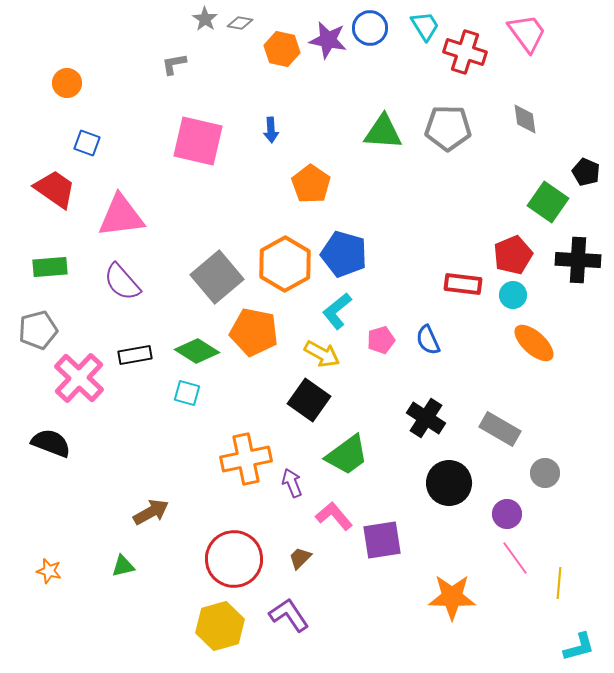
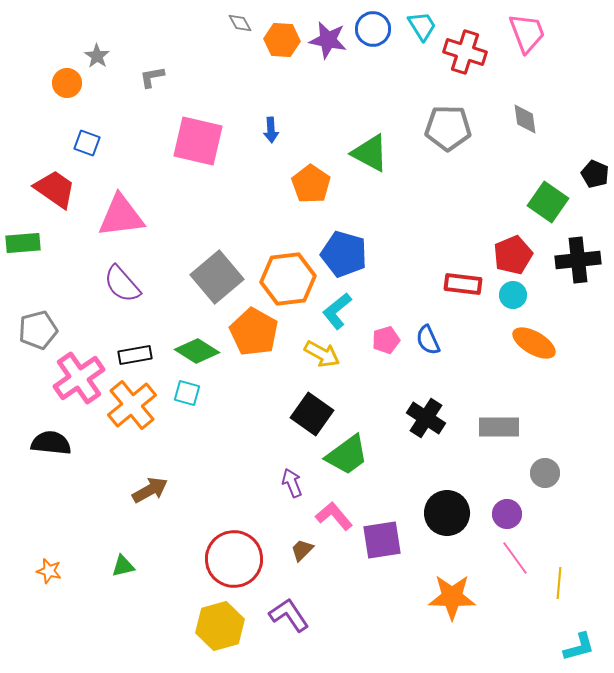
gray star at (205, 19): moved 108 px left, 37 px down
gray diamond at (240, 23): rotated 50 degrees clockwise
cyan trapezoid at (425, 26): moved 3 px left
blue circle at (370, 28): moved 3 px right, 1 px down
pink trapezoid at (527, 33): rotated 15 degrees clockwise
orange hexagon at (282, 49): moved 9 px up; rotated 8 degrees counterclockwise
gray L-shape at (174, 64): moved 22 px left, 13 px down
green triangle at (383, 132): moved 13 px left, 21 px down; rotated 24 degrees clockwise
black pentagon at (586, 172): moved 9 px right, 2 px down
black cross at (578, 260): rotated 9 degrees counterclockwise
orange hexagon at (285, 264): moved 3 px right, 15 px down; rotated 22 degrees clockwise
green rectangle at (50, 267): moved 27 px left, 24 px up
purple semicircle at (122, 282): moved 2 px down
orange pentagon at (254, 332): rotated 18 degrees clockwise
pink pentagon at (381, 340): moved 5 px right
orange ellipse at (534, 343): rotated 12 degrees counterclockwise
pink cross at (79, 378): rotated 12 degrees clockwise
black square at (309, 400): moved 3 px right, 14 px down
gray rectangle at (500, 429): moved 1 px left, 2 px up; rotated 30 degrees counterclockwise
black semicircle at (51, 443): rotated 15 degrees counterclockwise
orange cross at (246, 459): moved 114 px left, 54 px up; rotated 27 degrees counterclockwise
black circle at (449, 483): moved 2 px left, 30 px down
brown arrow at (151, 512): moved 1 px left, 22 px up
brown trapezoid at (300, 558): moved 2 px right, 8 px up
